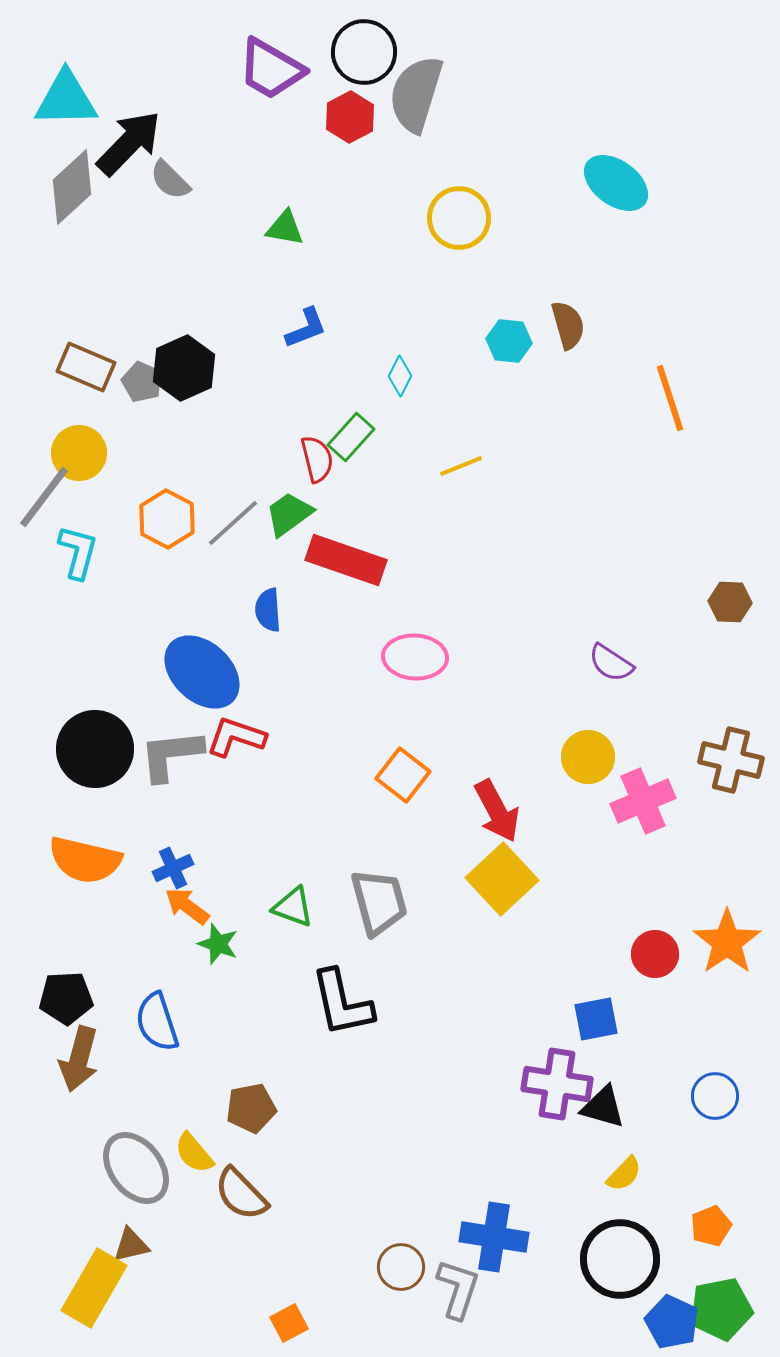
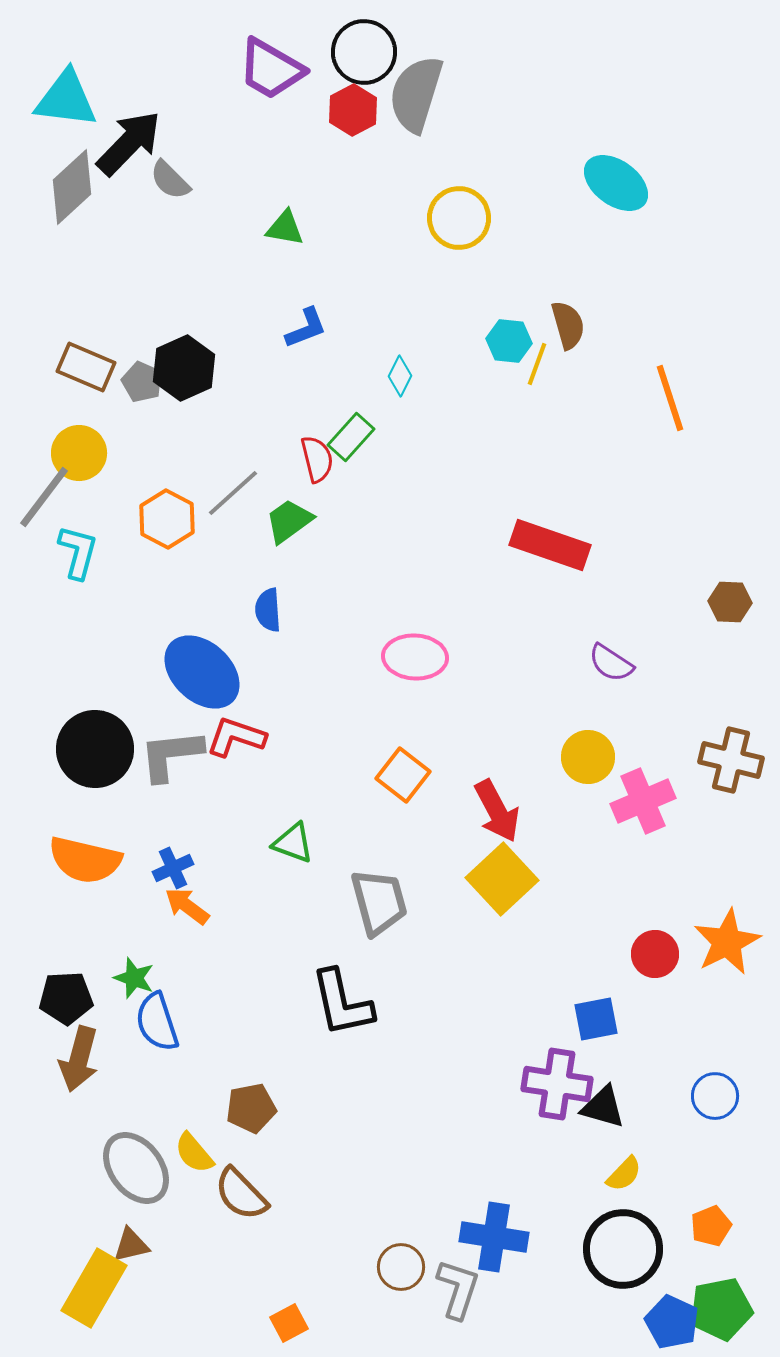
cyan triangle at (66, 99): rotated 8 degrees clockwise
red hexagon at (350, 117): moved 3 px right, 7 px up
yellow line at (461, 466): moved 76 px right, 102 px up; rotated 48 degrees counterclockwise
green trapezoid at (289, 514): moved 7 px down
gray line at (233, 523): moved 30 px up
red rectangle at (346, 560): moved 204 px right, 15 px up
green triangle at (293, 907): moved 64 px up
orange star at (727, 942): rotated 8 degrees clockwise
green star at (218, 944): moved 84 px left, 34 px down
black circle at (620, 1259): moved 3 px right, 10 px up
